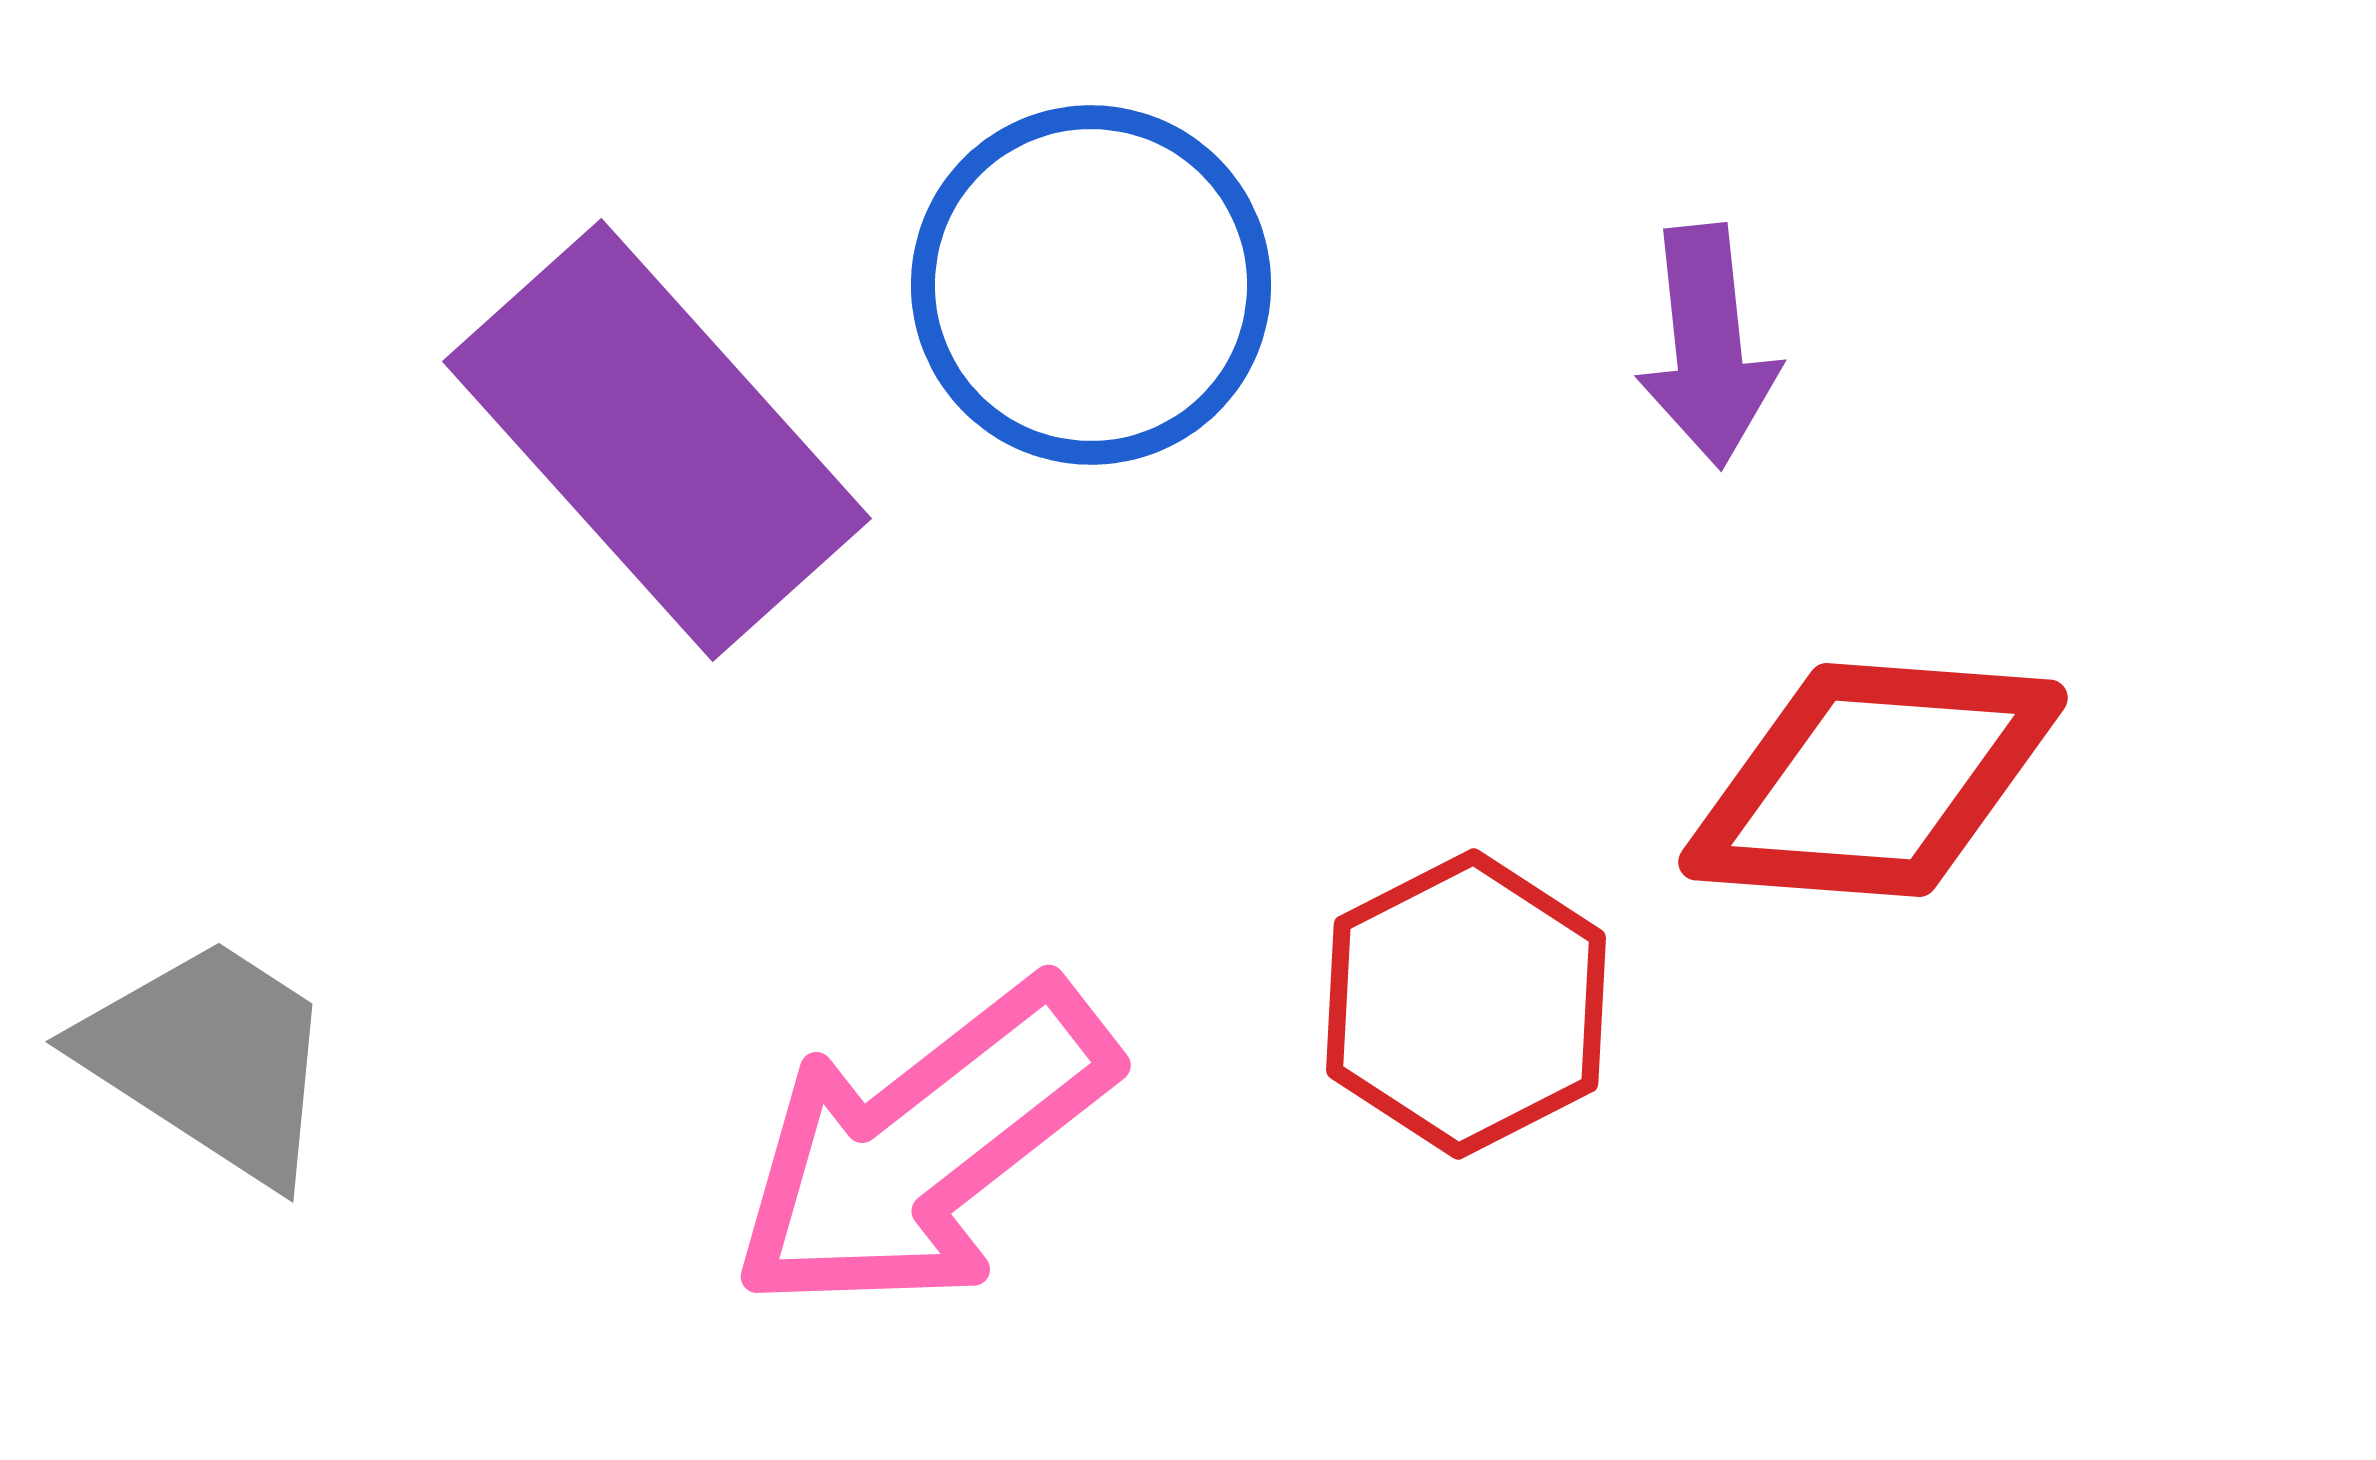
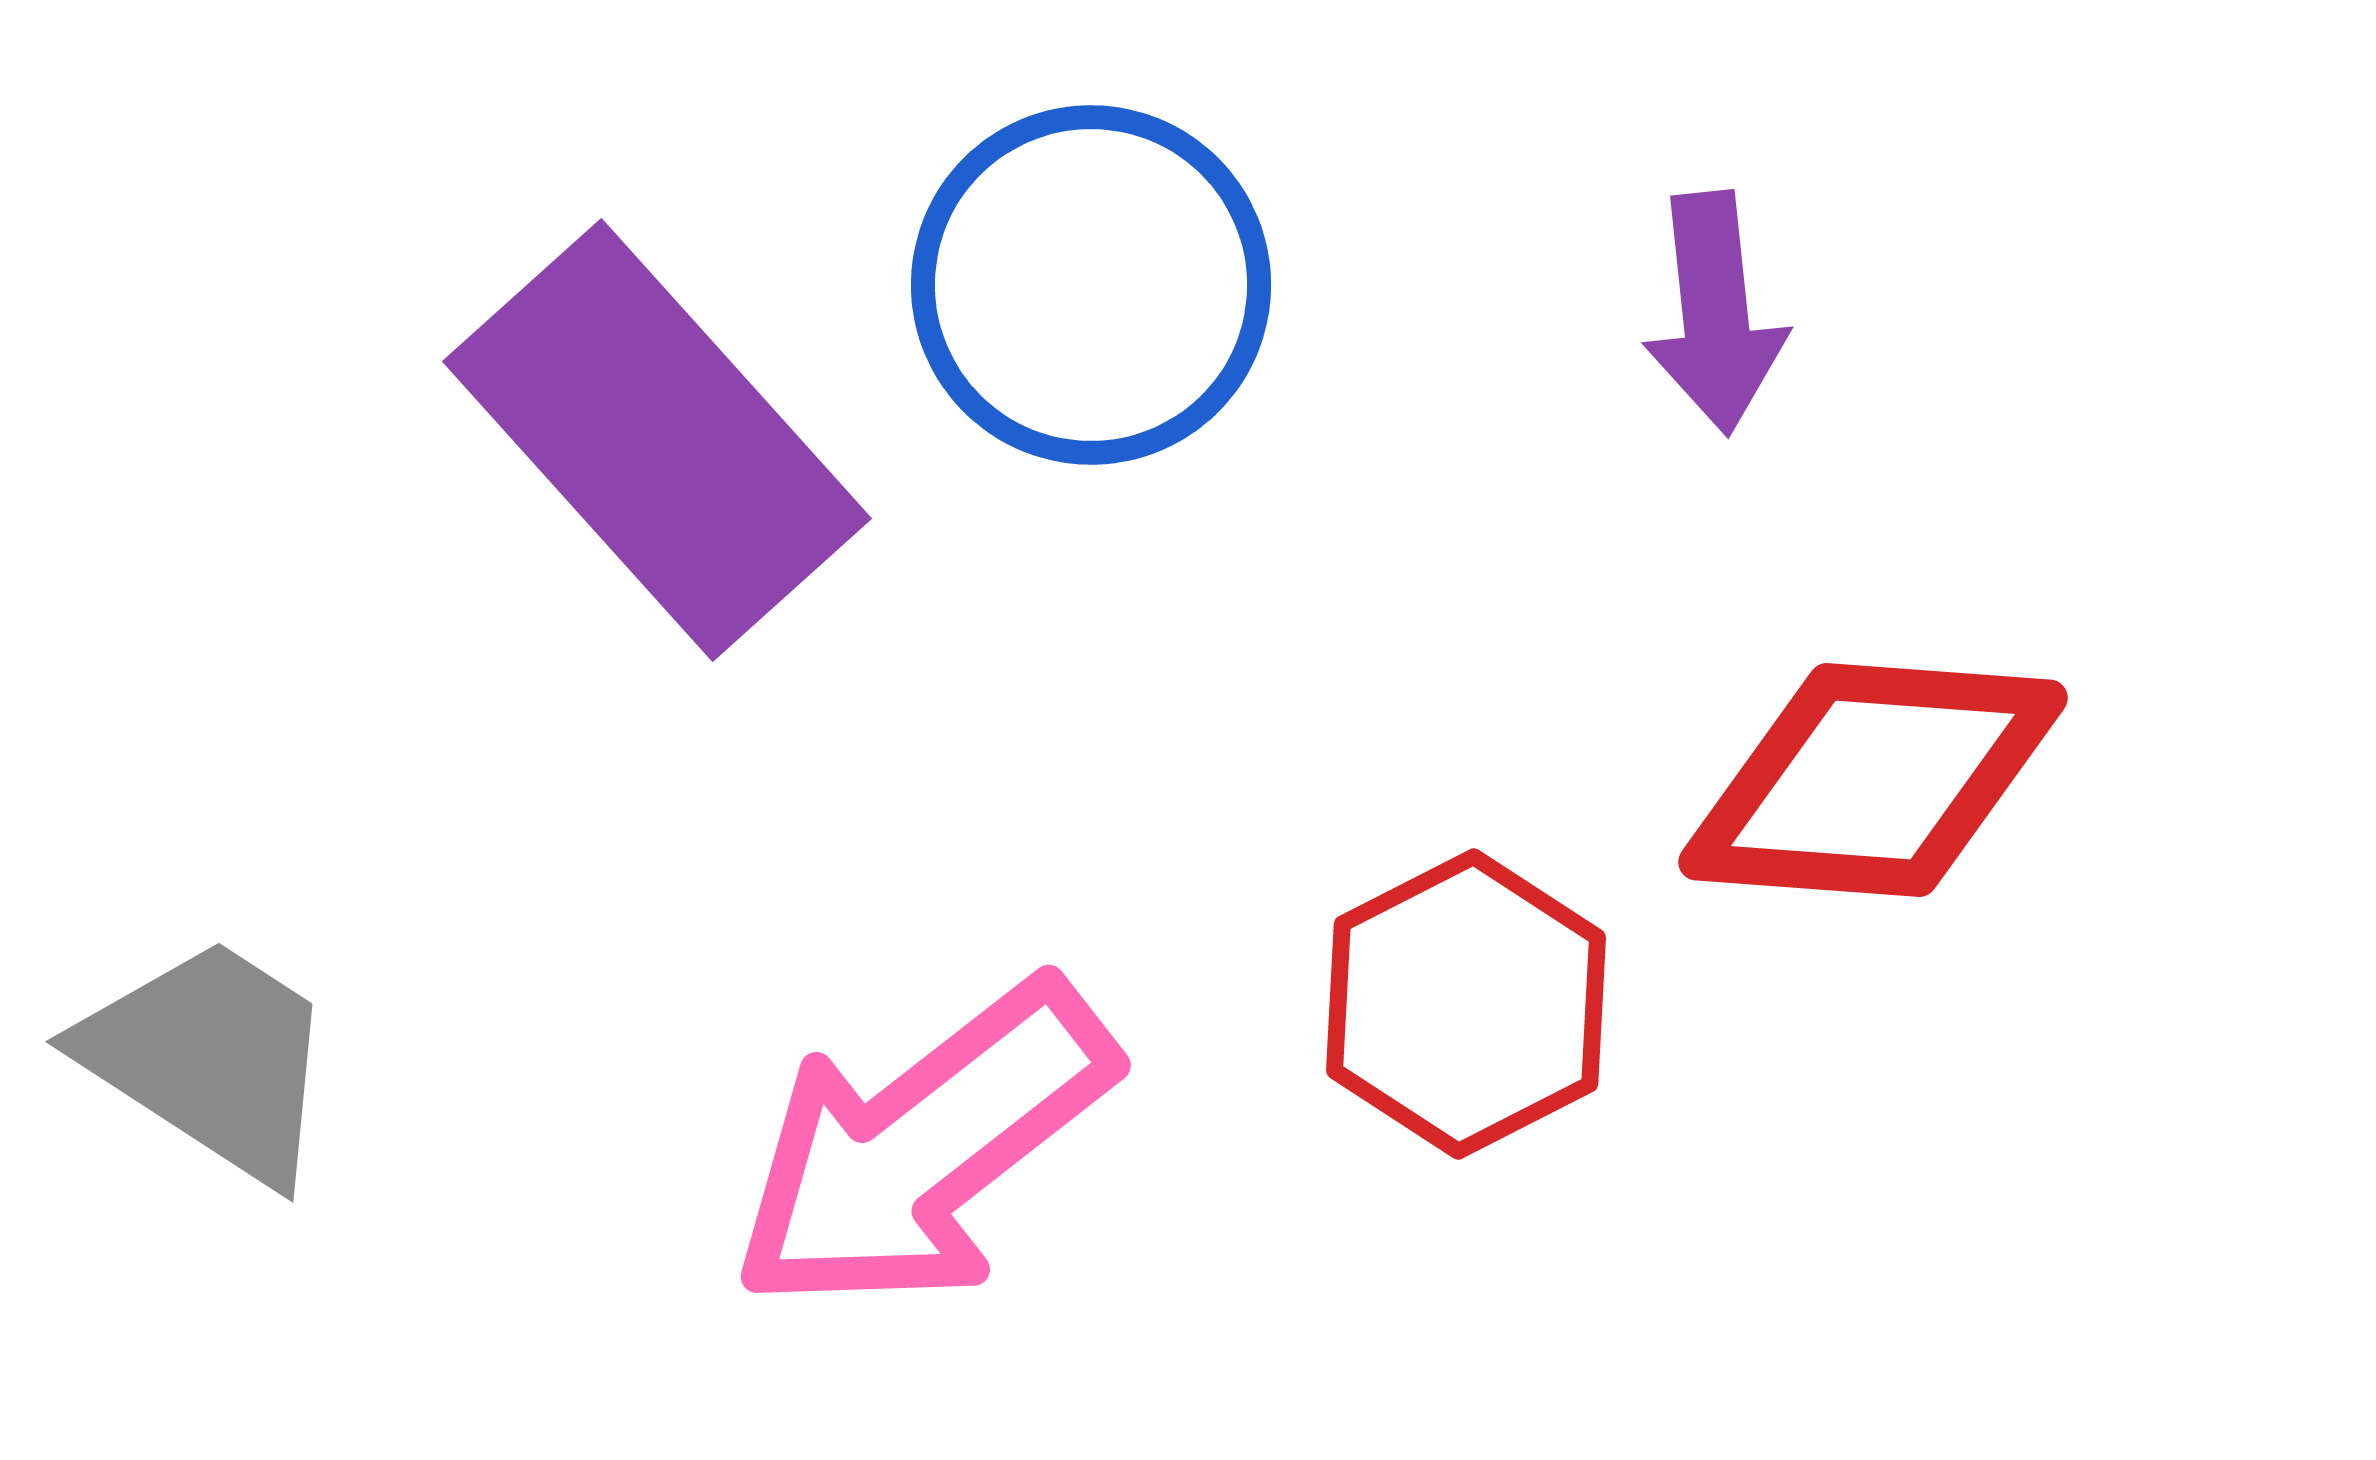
purple arrow: moved 7 px right, 33 px up
